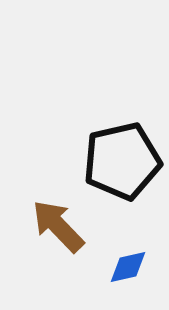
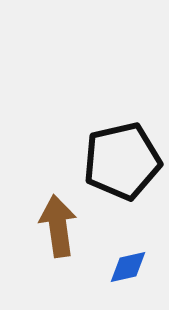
brown arrow: rotated 36 degrees clockwise
